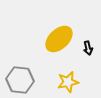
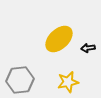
black arrow: rotated 96 degrees clockwise
gray hexagon: rotated 12 degrees counterclockwise
